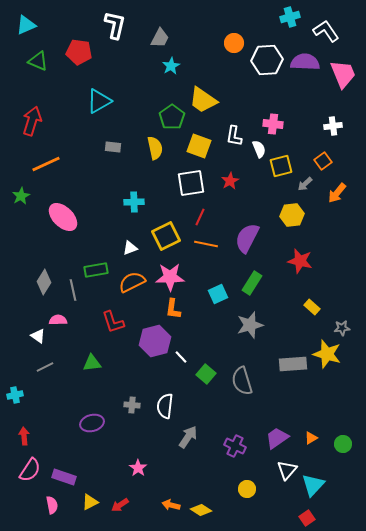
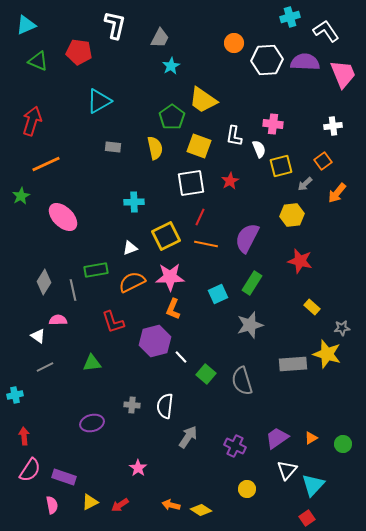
orange L-shape at (173, 309): rotated 15 degrees clockwise
